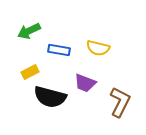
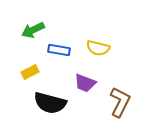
green arrow: moved 4 px right, 1 px up
black semicircle: moved 6 px down
